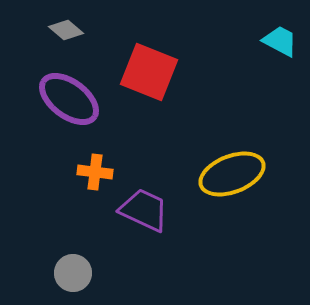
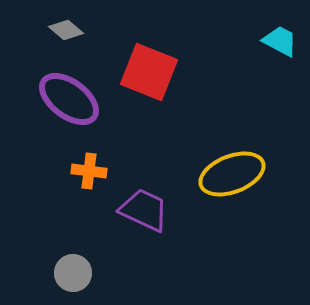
orange cross: moved 6 px left, 1 px up
